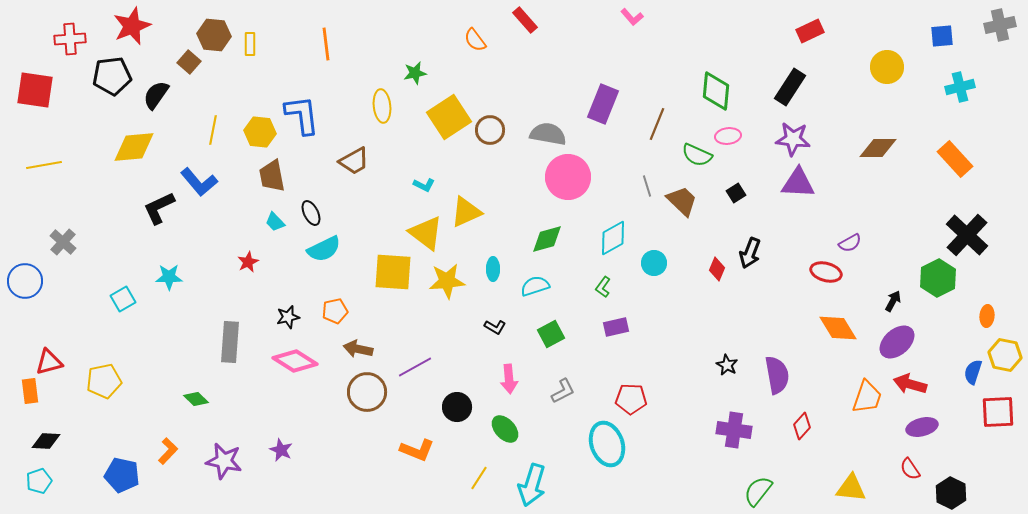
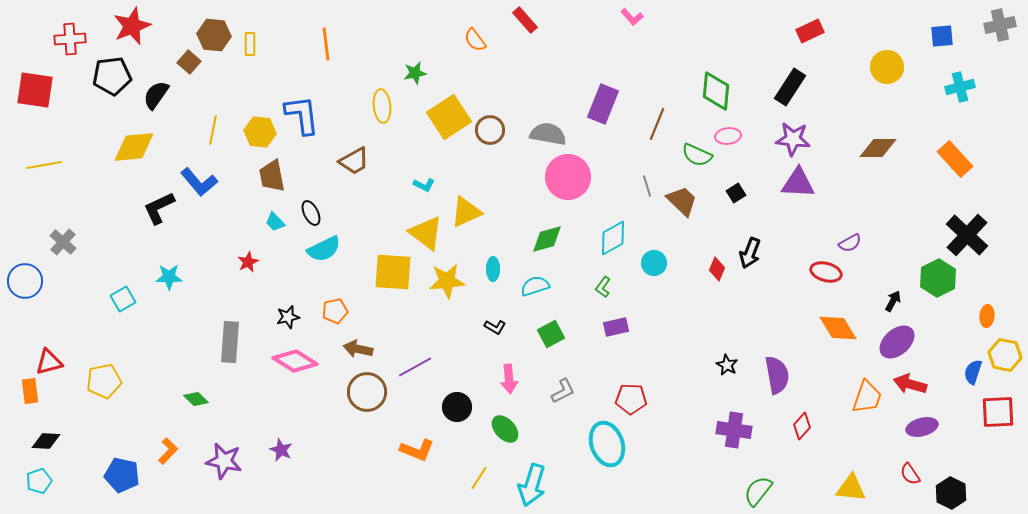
red semicircle at (910, 469): moved 5 px down
